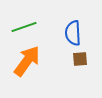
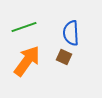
blue semicircle: moved 2 px left
brown square: moved 16 px left, 2 px up; rotated 28 degrees clockwise
